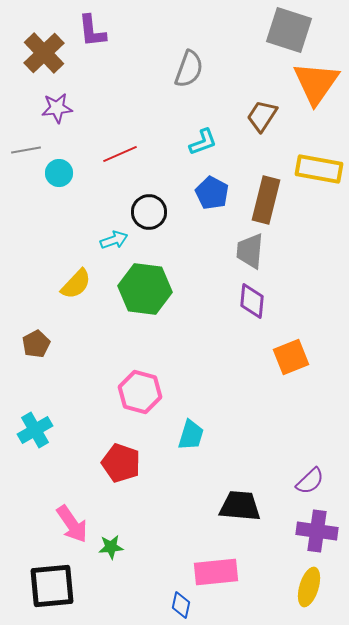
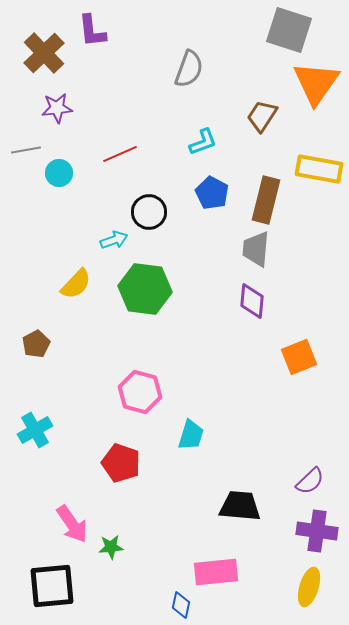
gray trapezoid: moved 6 px right, 2 px up
orange square: moved 8 px right
